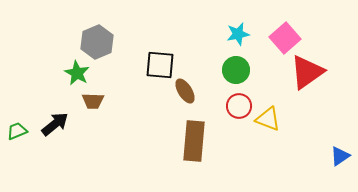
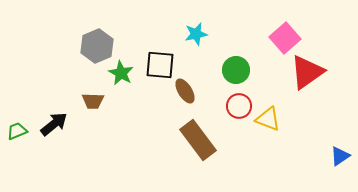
cyan star: moved 42 px left
gray hexagon: moved 4 px down
green star: moved 44 px right
black arrow: moved 1 px left
brown rectangle: moved 4 px right, 1 px up; rotated 42 degrees counterclockwise
